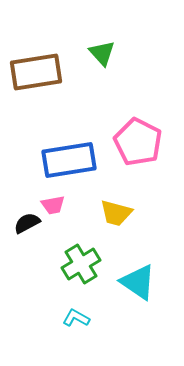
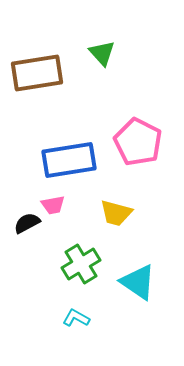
brown rectangle: moved 1 px right, 1 px down
